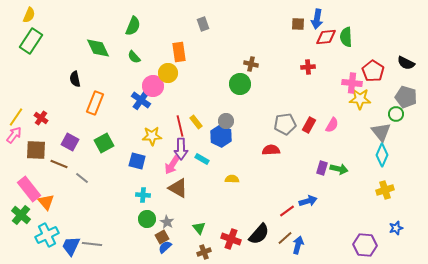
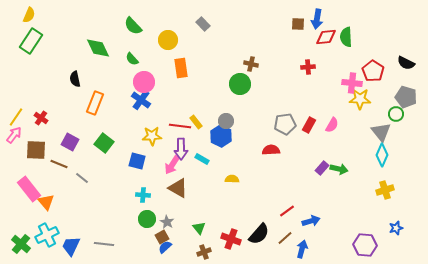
gray rectangle at (203, 24): rotated 24 degrees counterclockwise
green semicircle at (133, 26): rotated 114 degrees clockwise
orange rectangle at (179, 52): moved 2 px right, 16 px down
green semicircle at (134, 57): moved 2 px left, 2 px down
yellow circle at (168, 73): moved 33 px up
pink circle at (153, 86): moved 9 px left, 4 px up
red line at (180, 126): rotated 70 degrees counterclockwise
green square at (104, 143): rotated 24 degrees counterclockwise
purple rectangle at (322, 168): rotated 24 degrees clockwise
blue arrow at (308, 201): moved 3 px right, 20 px down
green cross at (21, 215): moved 29 px down
gray line at (92, 244): moved 12 px right
blue arrow at (298, 245): moved 4 px right, 4 px down
